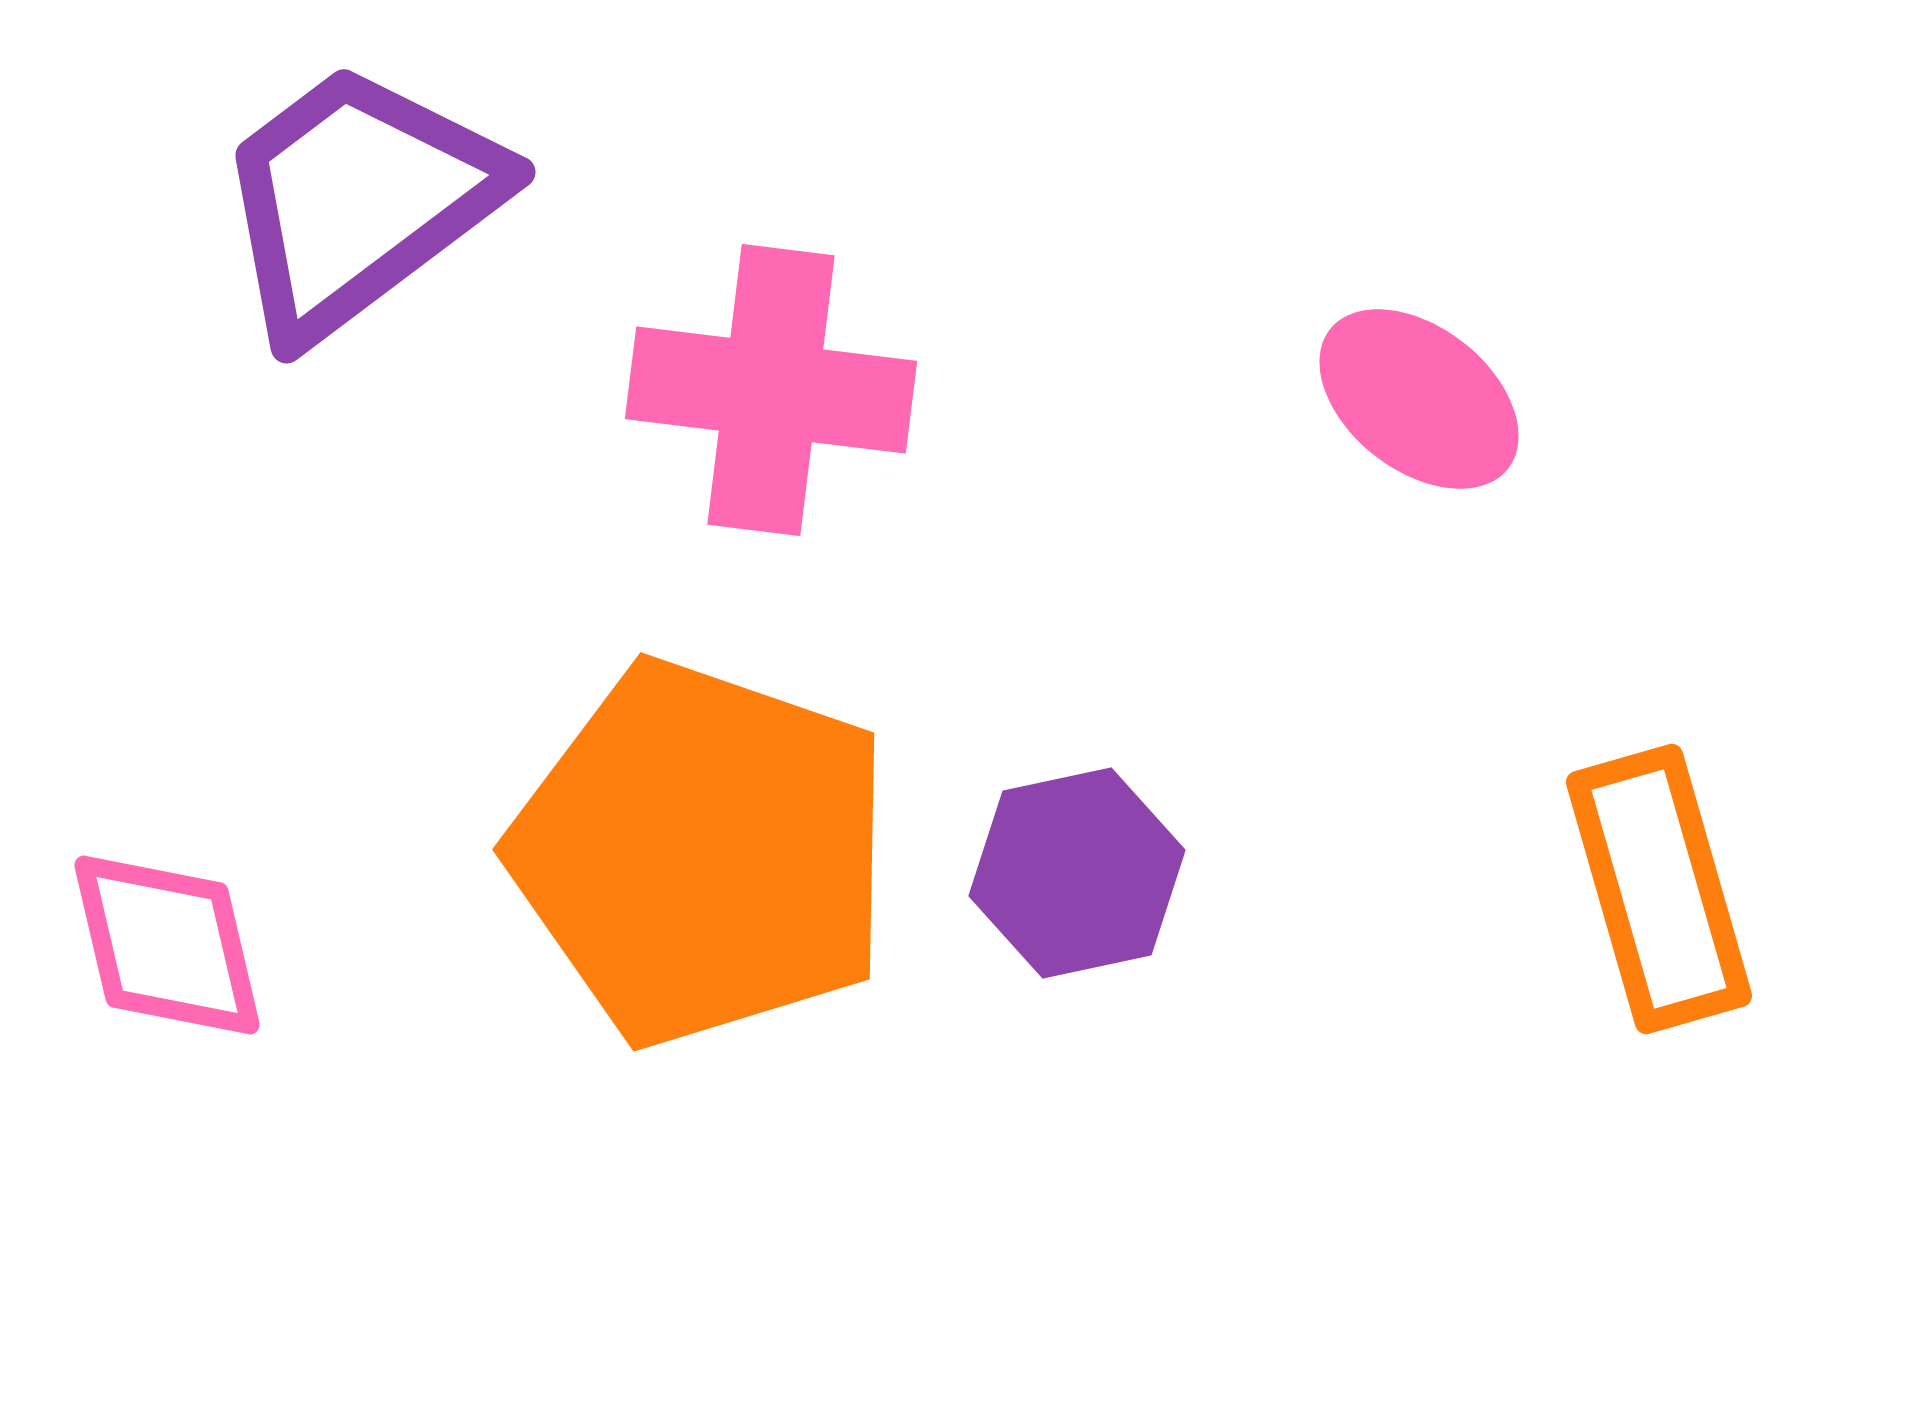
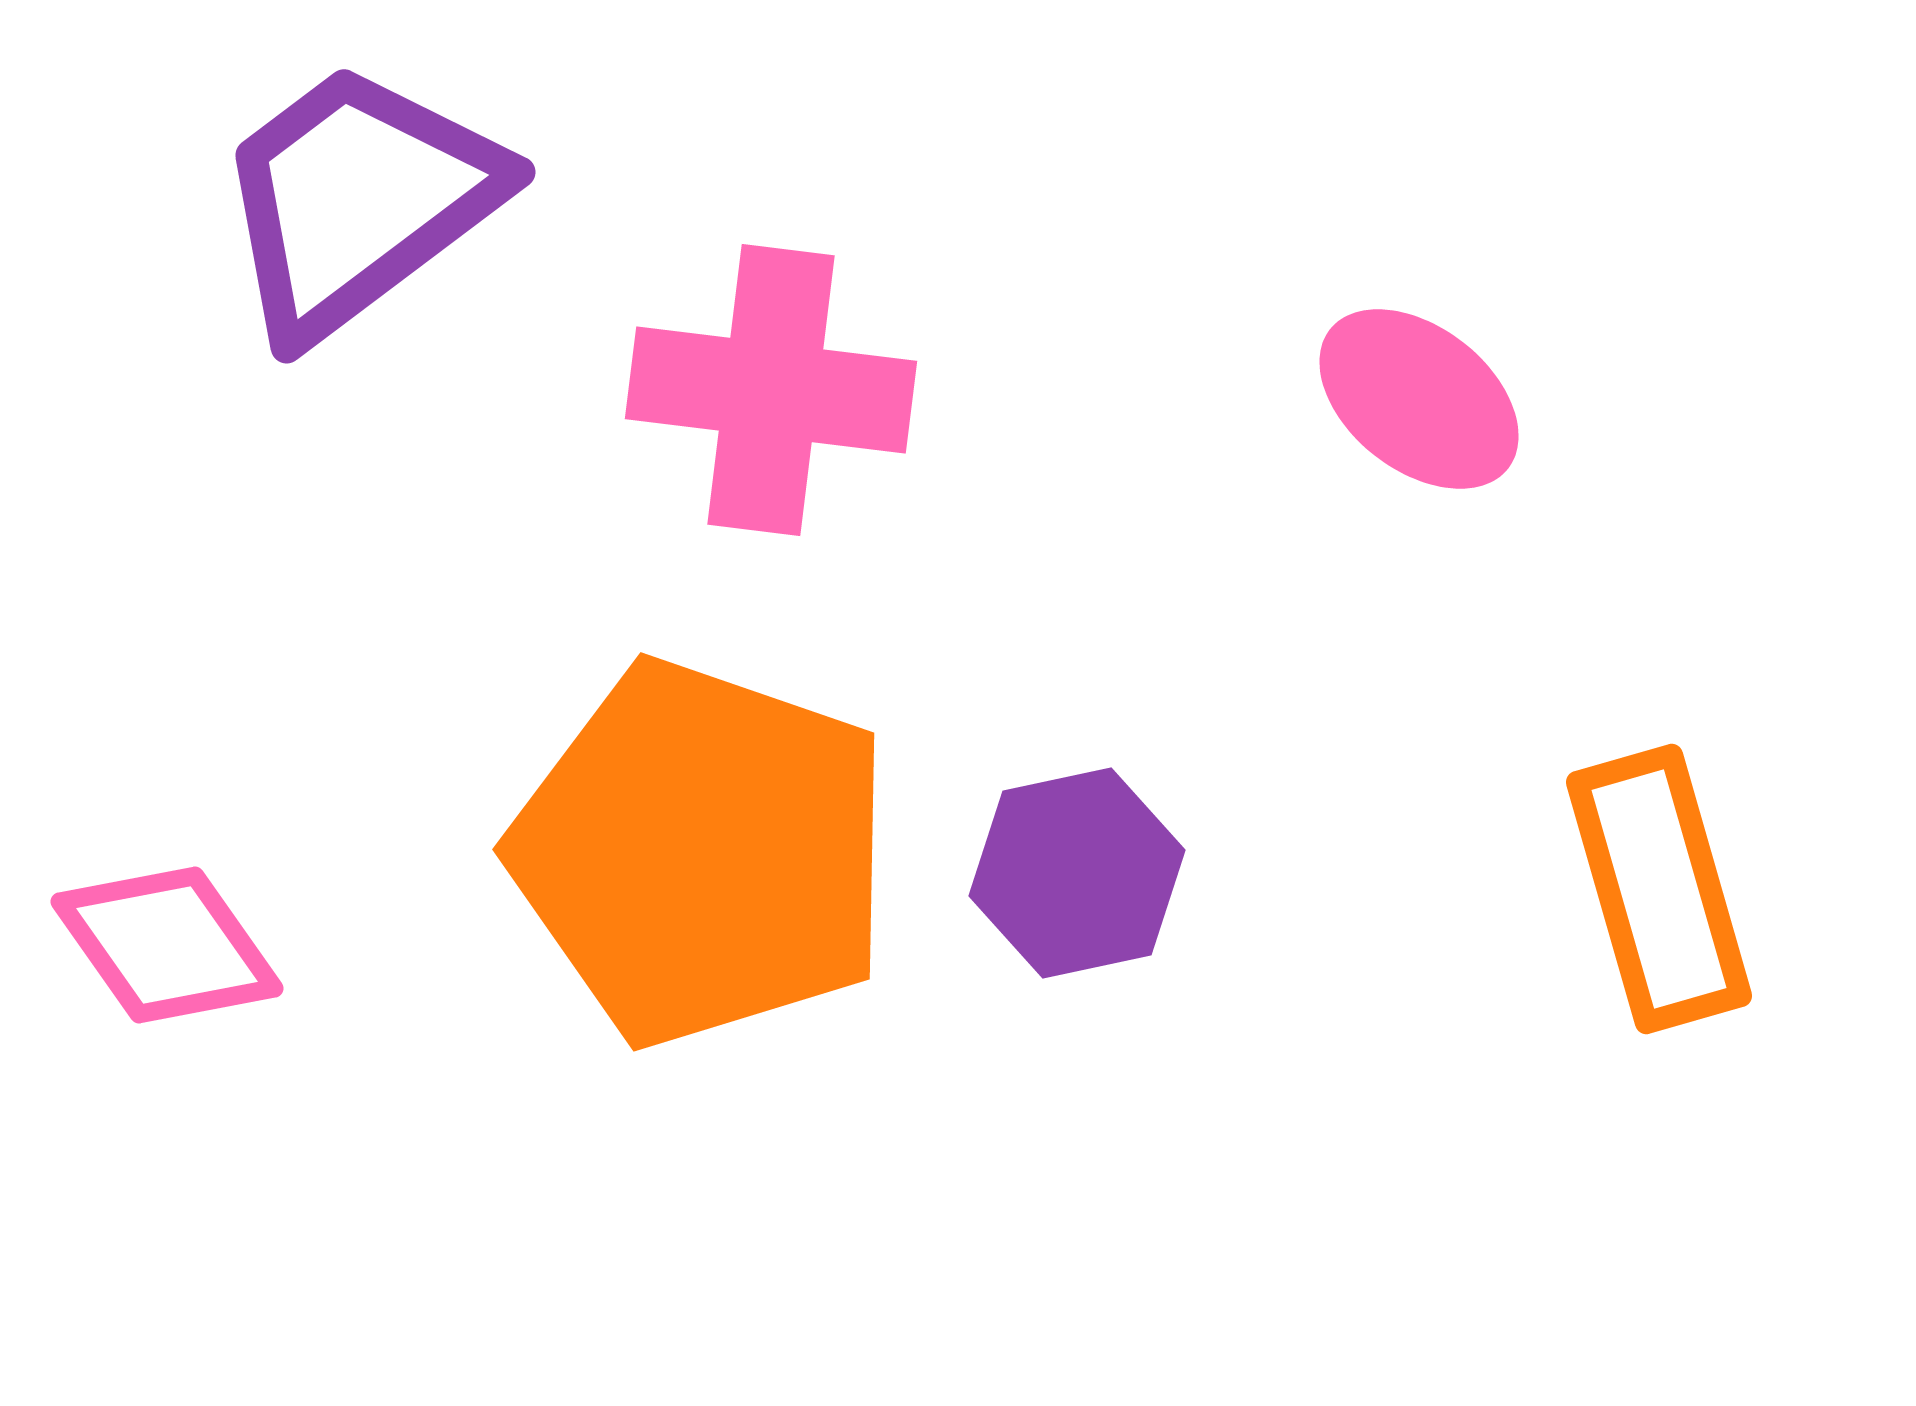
pink diamond: rotated 22 degrees counterclockwise
